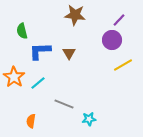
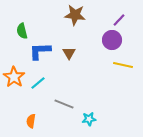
yellow line: rotated 42 degrees clockwise
